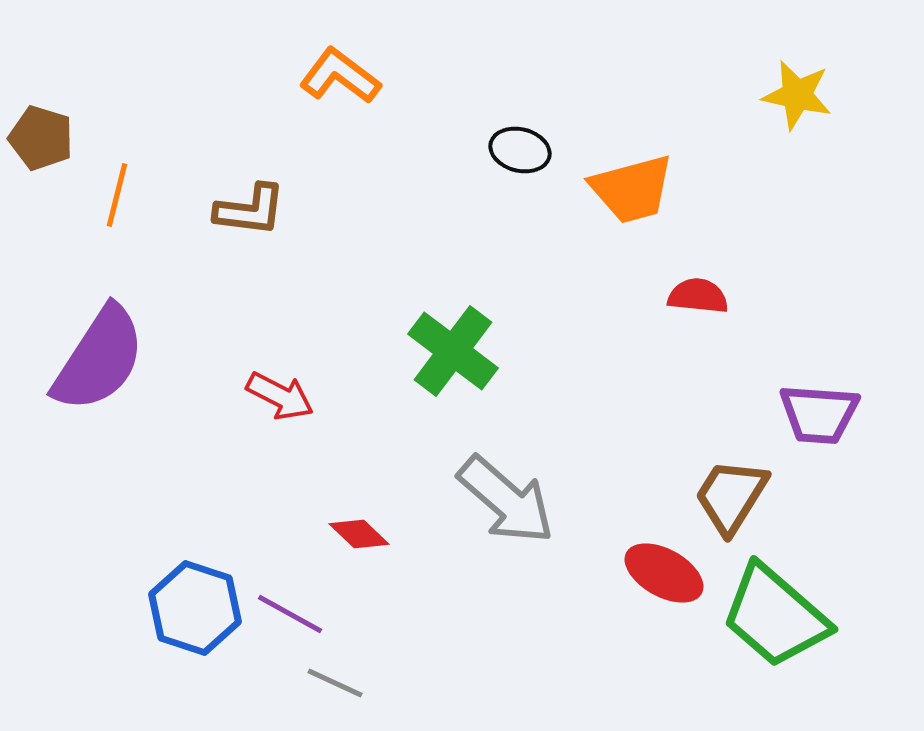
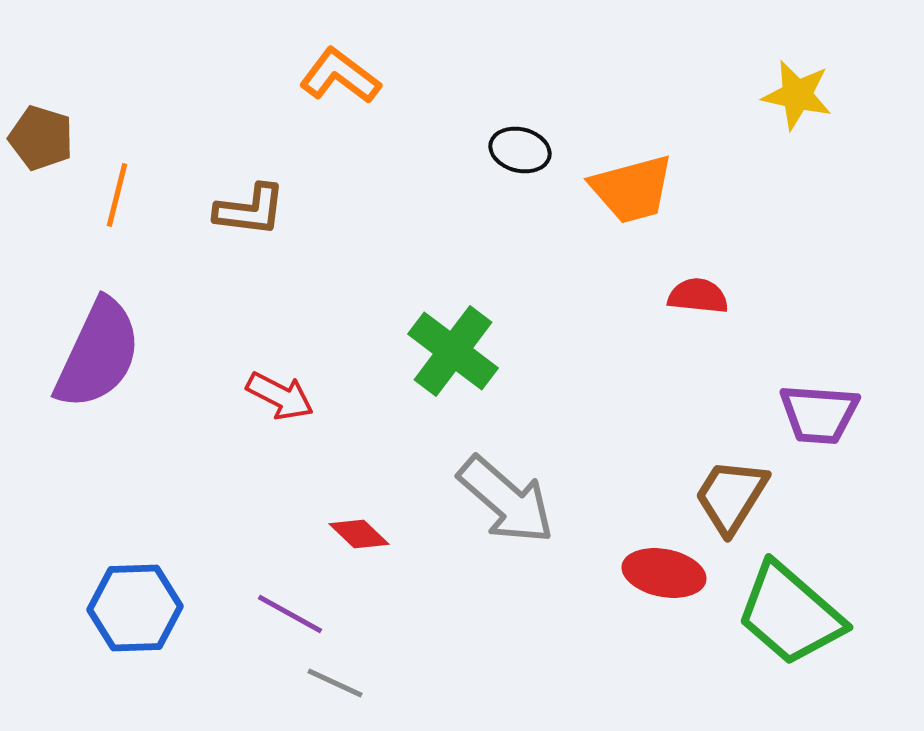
purple semicircle: moved 1 px left, 5 px up; rotated 8 degrees counterclockwise
red ellipse: rotated 18 degrees counterclockwise
blue hexagon: moved 60 px left; rotated 20 degrees counterclockwise
green trapezoid: moved 15 px right, 2 px up
